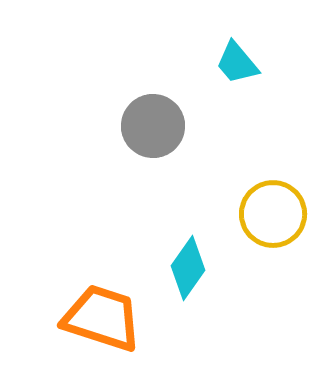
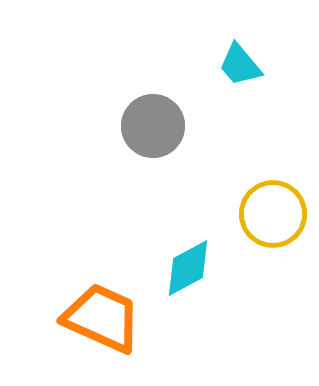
cyan trapezoid: moved 3 px right, 2 px down
cyan diamond: rotated 26 degrees clockwise
orange trapezoid: rotated 6 degrees clockwise
